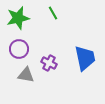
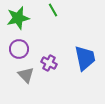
green line: moved 3 px up
gray triangle: rotated 36 degrees clockwise
